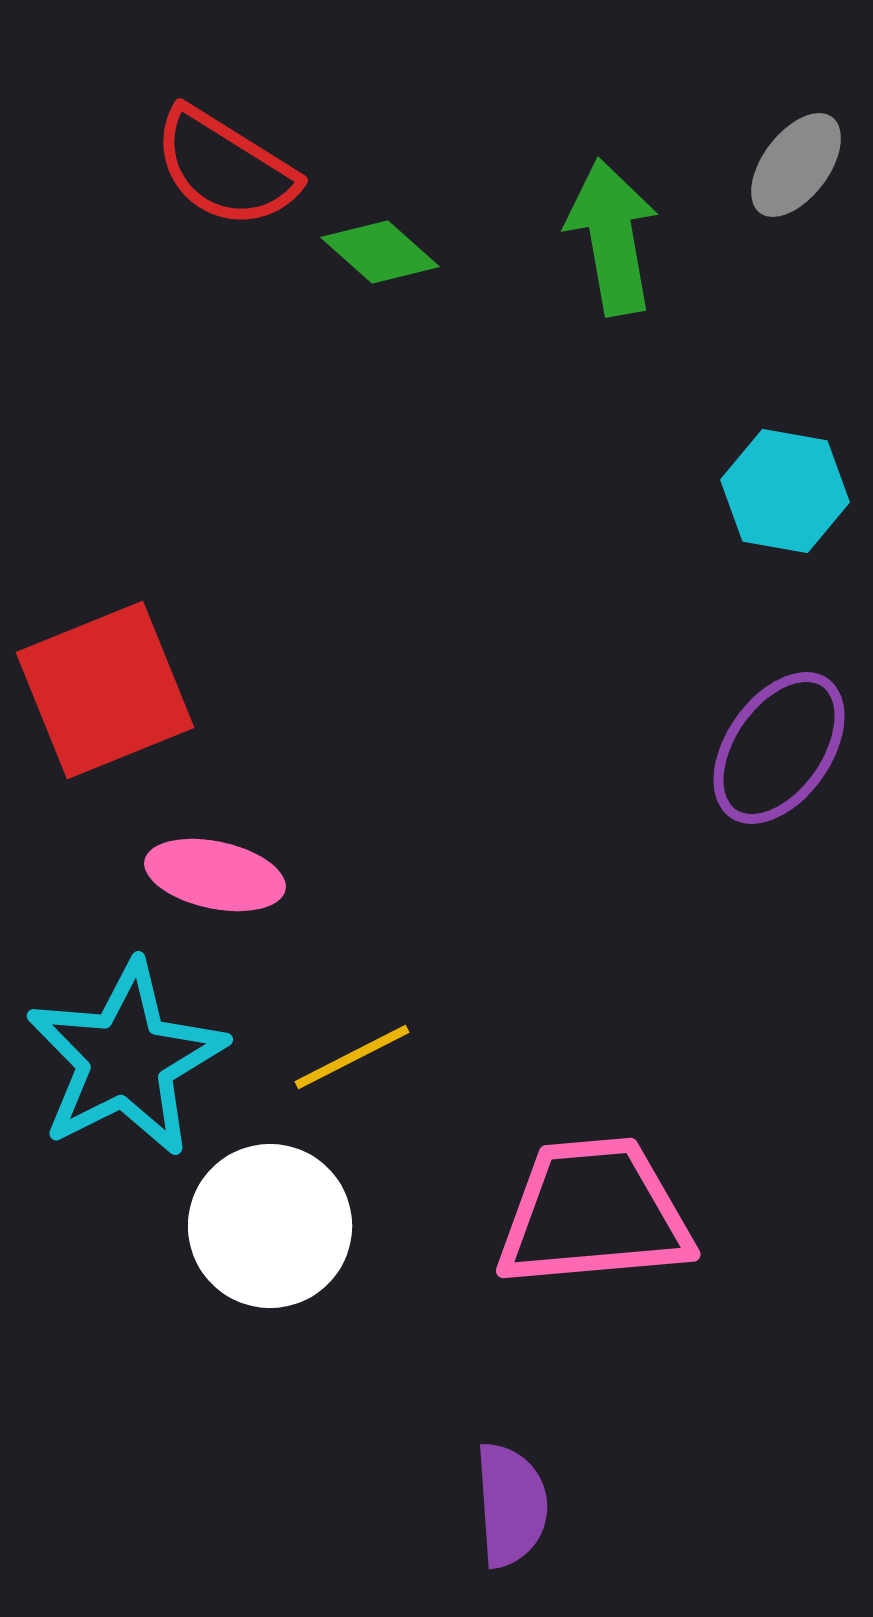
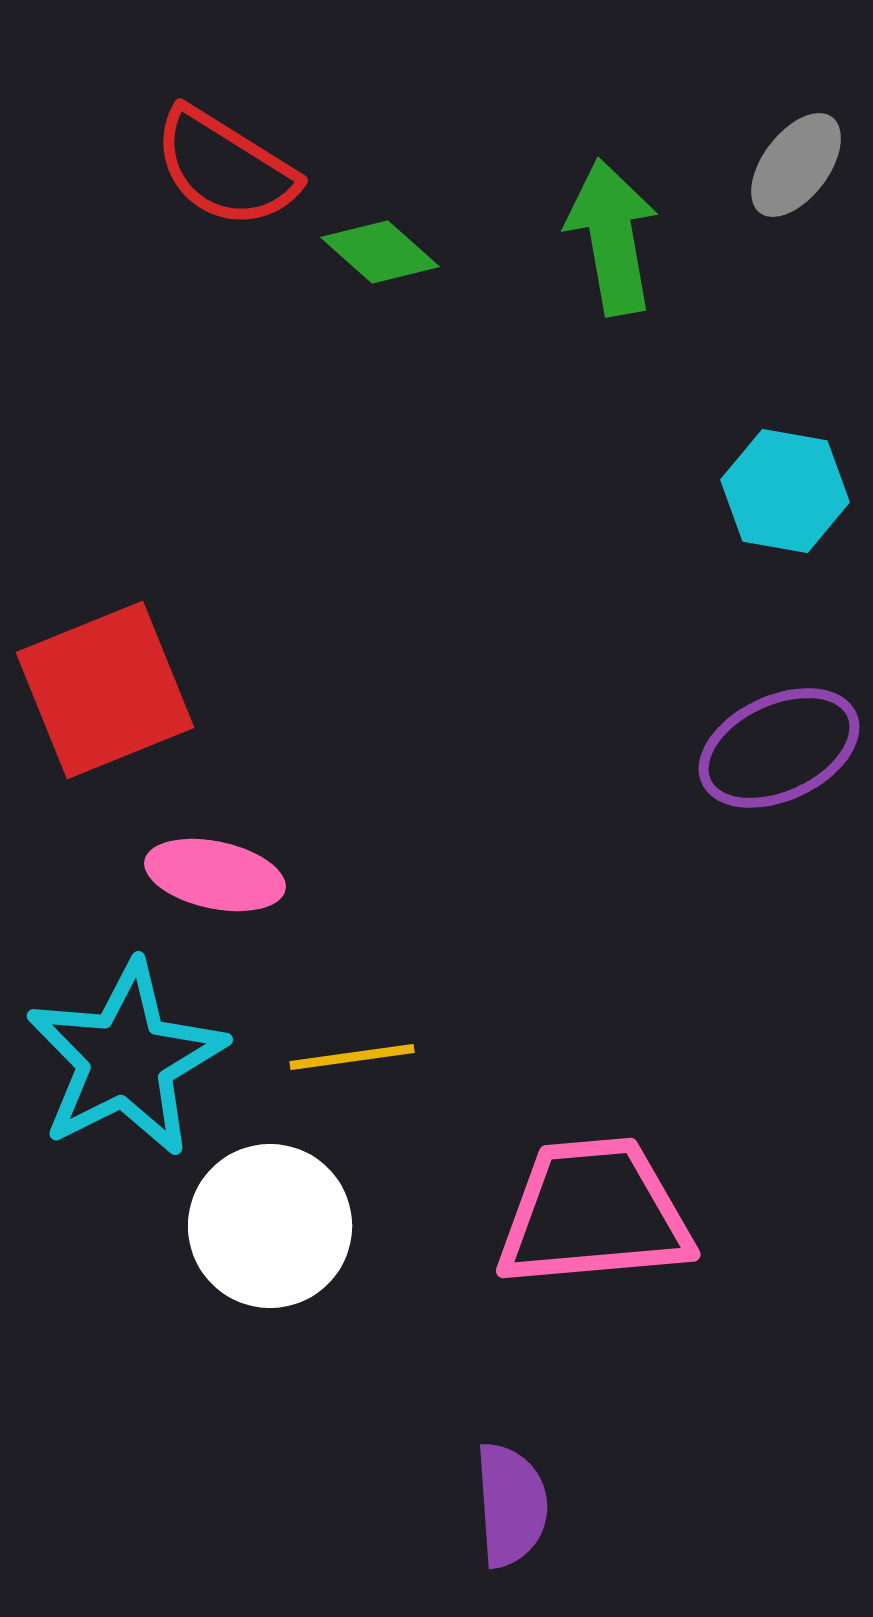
purple ellipse: rotated 30 degrees clockwise
yellow line: rotated 19 degrees clockwise
